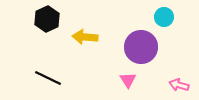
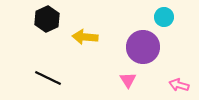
purple circle: moved 2 px right
